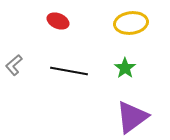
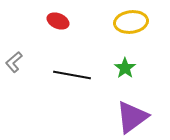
yellow ellipse: moved 1 px up
gray L-shape: moved 3 px up
black line: moved 3 px right, 4 px down
